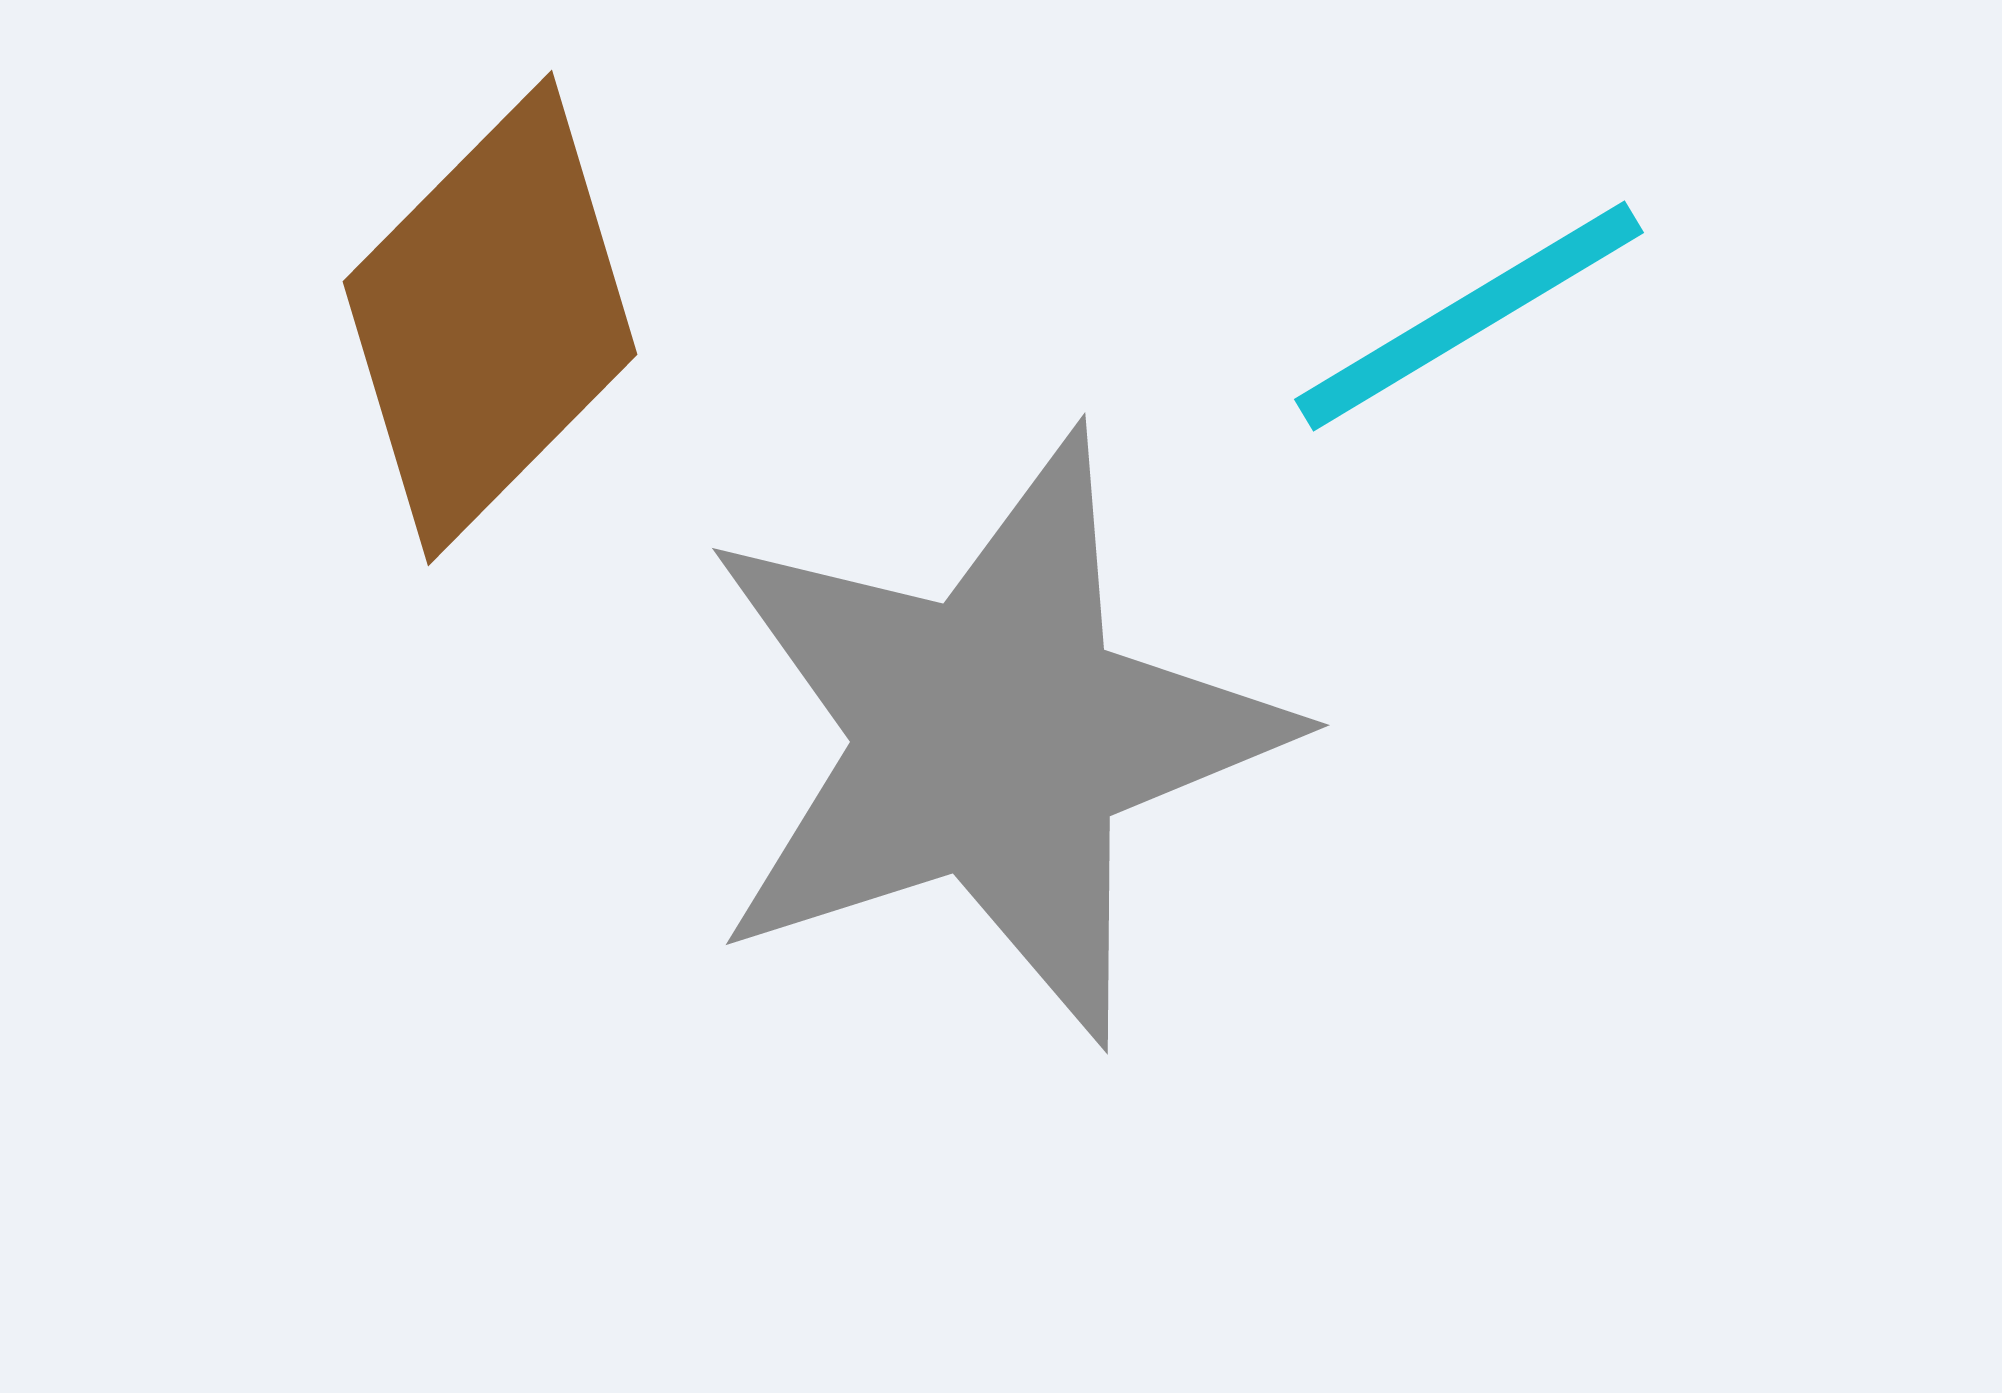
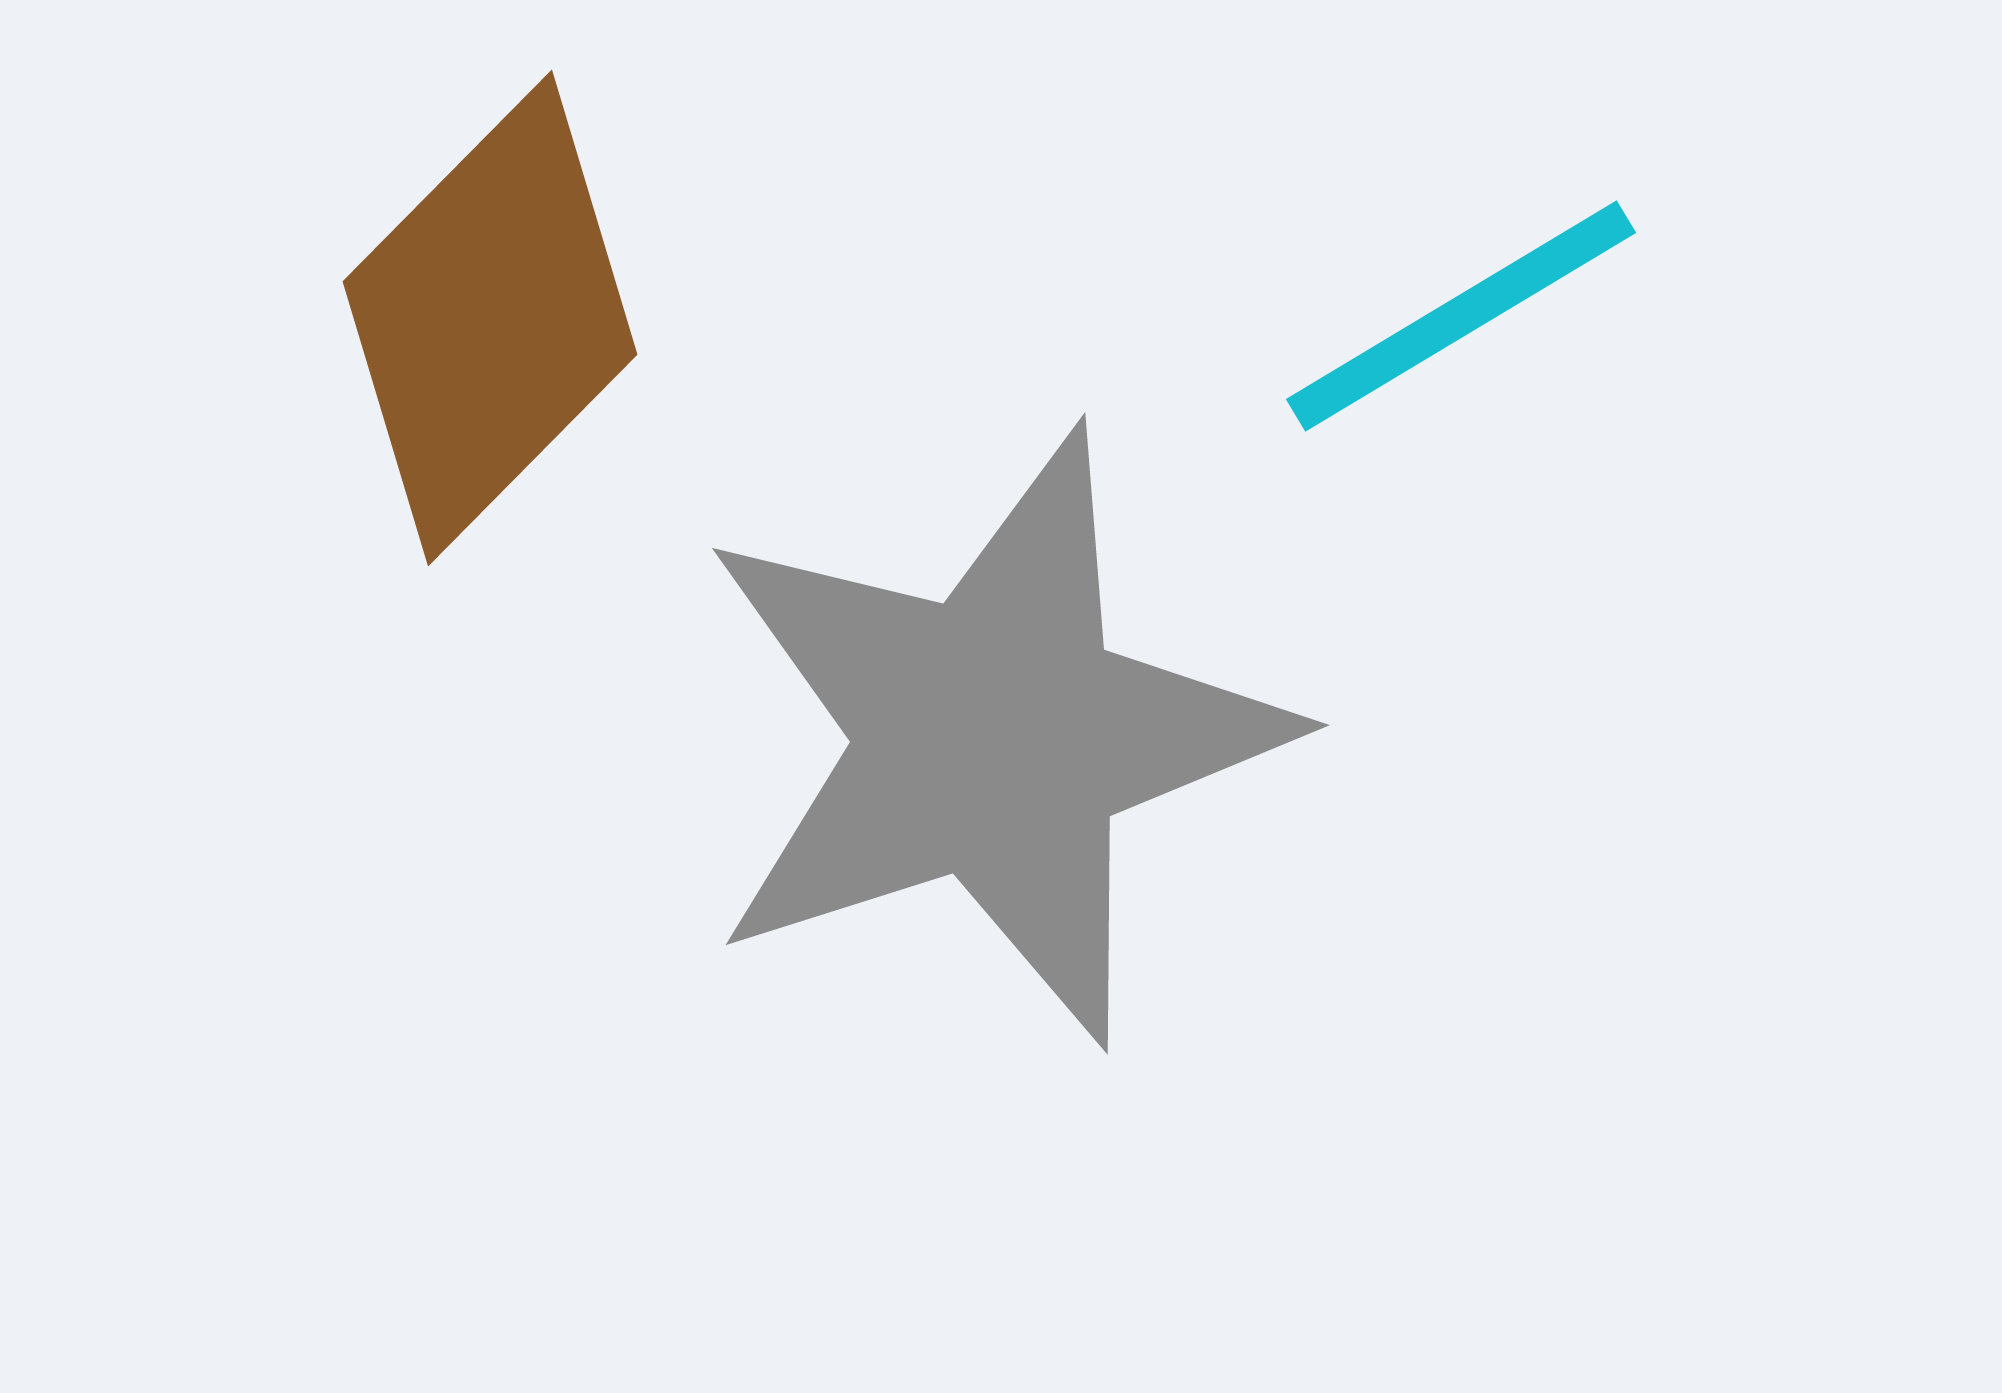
cyan line: moved 8 px left
